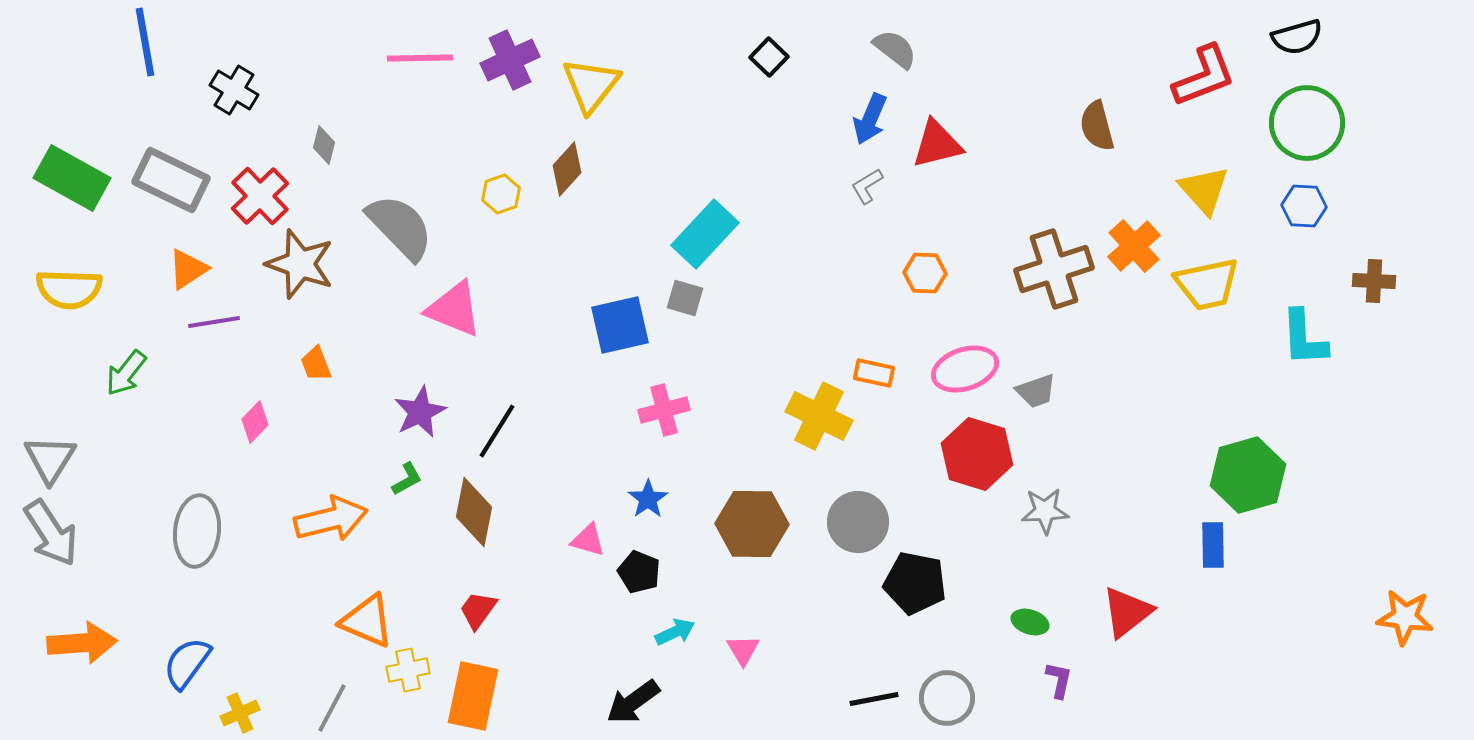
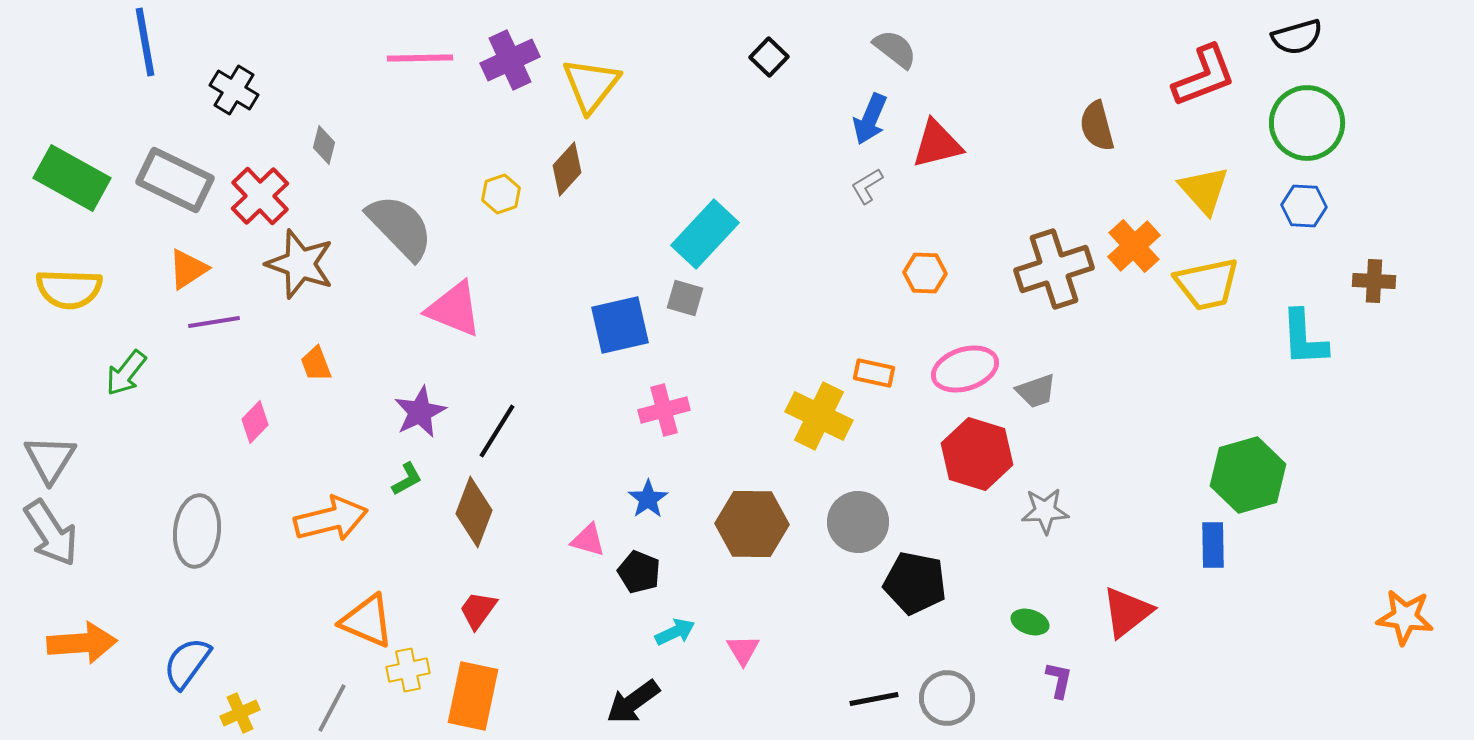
gray rectangle at (171, 180): moved 4 px right
brown diamond at (474, 512): rotated 10 degrees clockwise
